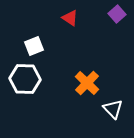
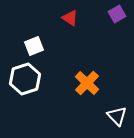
purple square: rotated 12 degrees clockwise
white hexagon: rotated 20 degrees counterclockwise
white triangle: moved 4 px right, 7 px down
